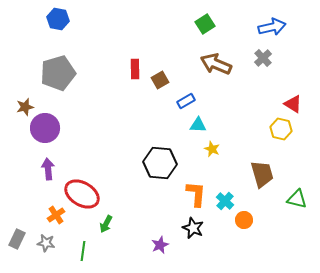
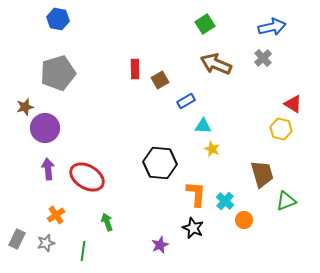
cyan triangle: moved 5 px right, 1 px down
red ellipse: moved 5 px right, 17 px up
green triangle: moved 11 px left, 2 px down; rotated 35 degrees counterclockwise
green arrow: moved 1 px right, 2 px up; rotated 132 degrees clockwise
gray star: rotated 24 degrees counterclockwise
